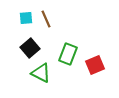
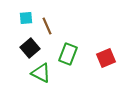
brown line: moved 1 px right, 7 px down
red square: moved 11 px right, 7 px up
